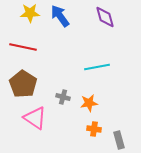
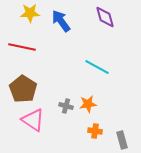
blue arrow: moved 1 px right, 5 px down
red line: moved 1 px left
cyan line: rotated 40 degrees clockwise
brown pentagon: moved 5 px down
gray cross: moved 3 px right, 9 px down
orange star: moved 1 px left, 1 px down
pink triangle: moved 2 px left, 2 px down
orange cross: moved 1 px right, 2 px down
gray rectangle: moved 3 px right
